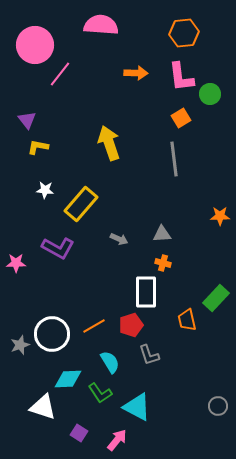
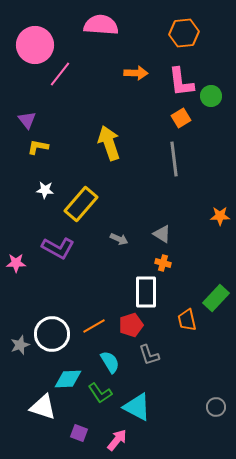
pink L-shape: moved 5 px down
green circle: moved 1 px right, 2 px down
gray triangle: rotated 36 degrees clockwise
gray circle: moved 2 px left, 1 px down
purple square: rotated 12 degrees counterclockwise
